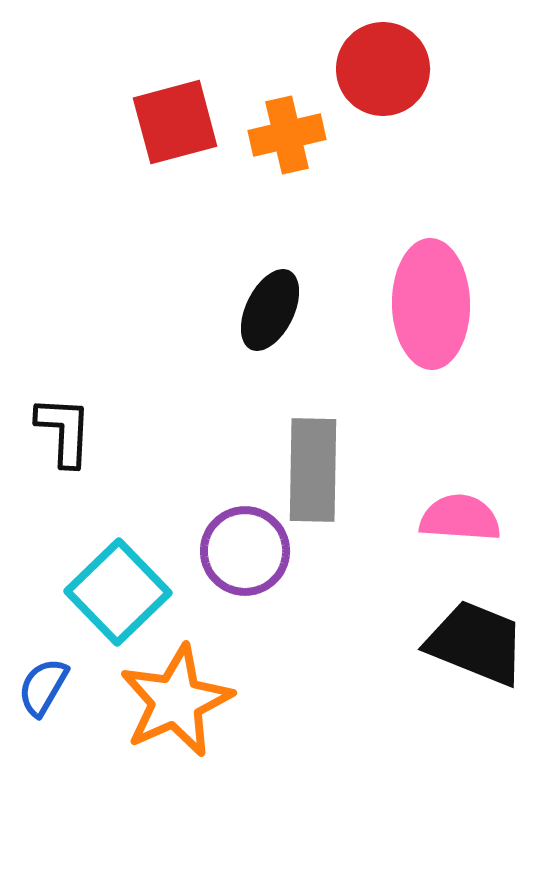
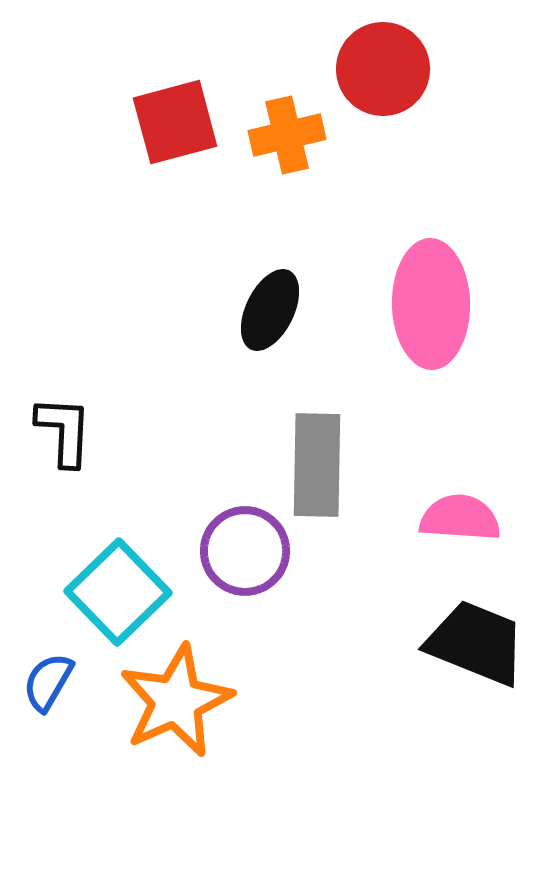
gray rectangle: moved 4 px right, 5 px up
blue semicircle: moved 5 px right, 5 px up
